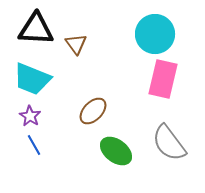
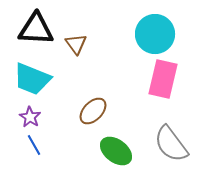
purple star: moved 1 px down
gray semicircle: moved 2 px right, 1 px down
